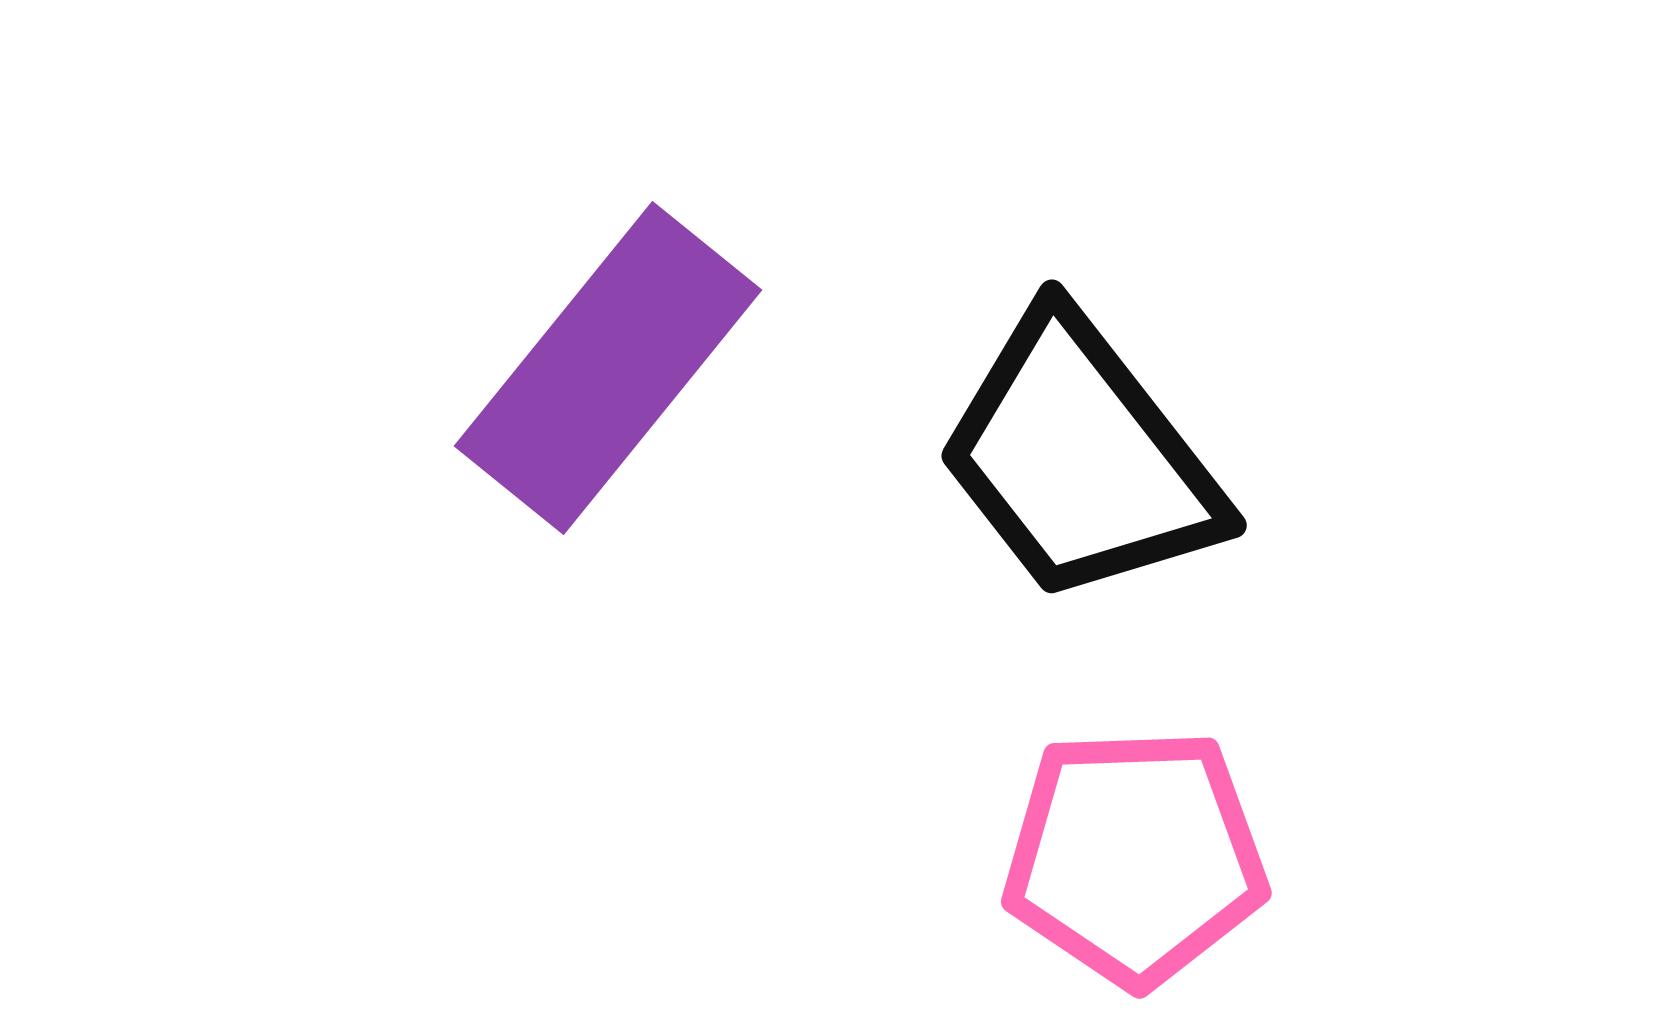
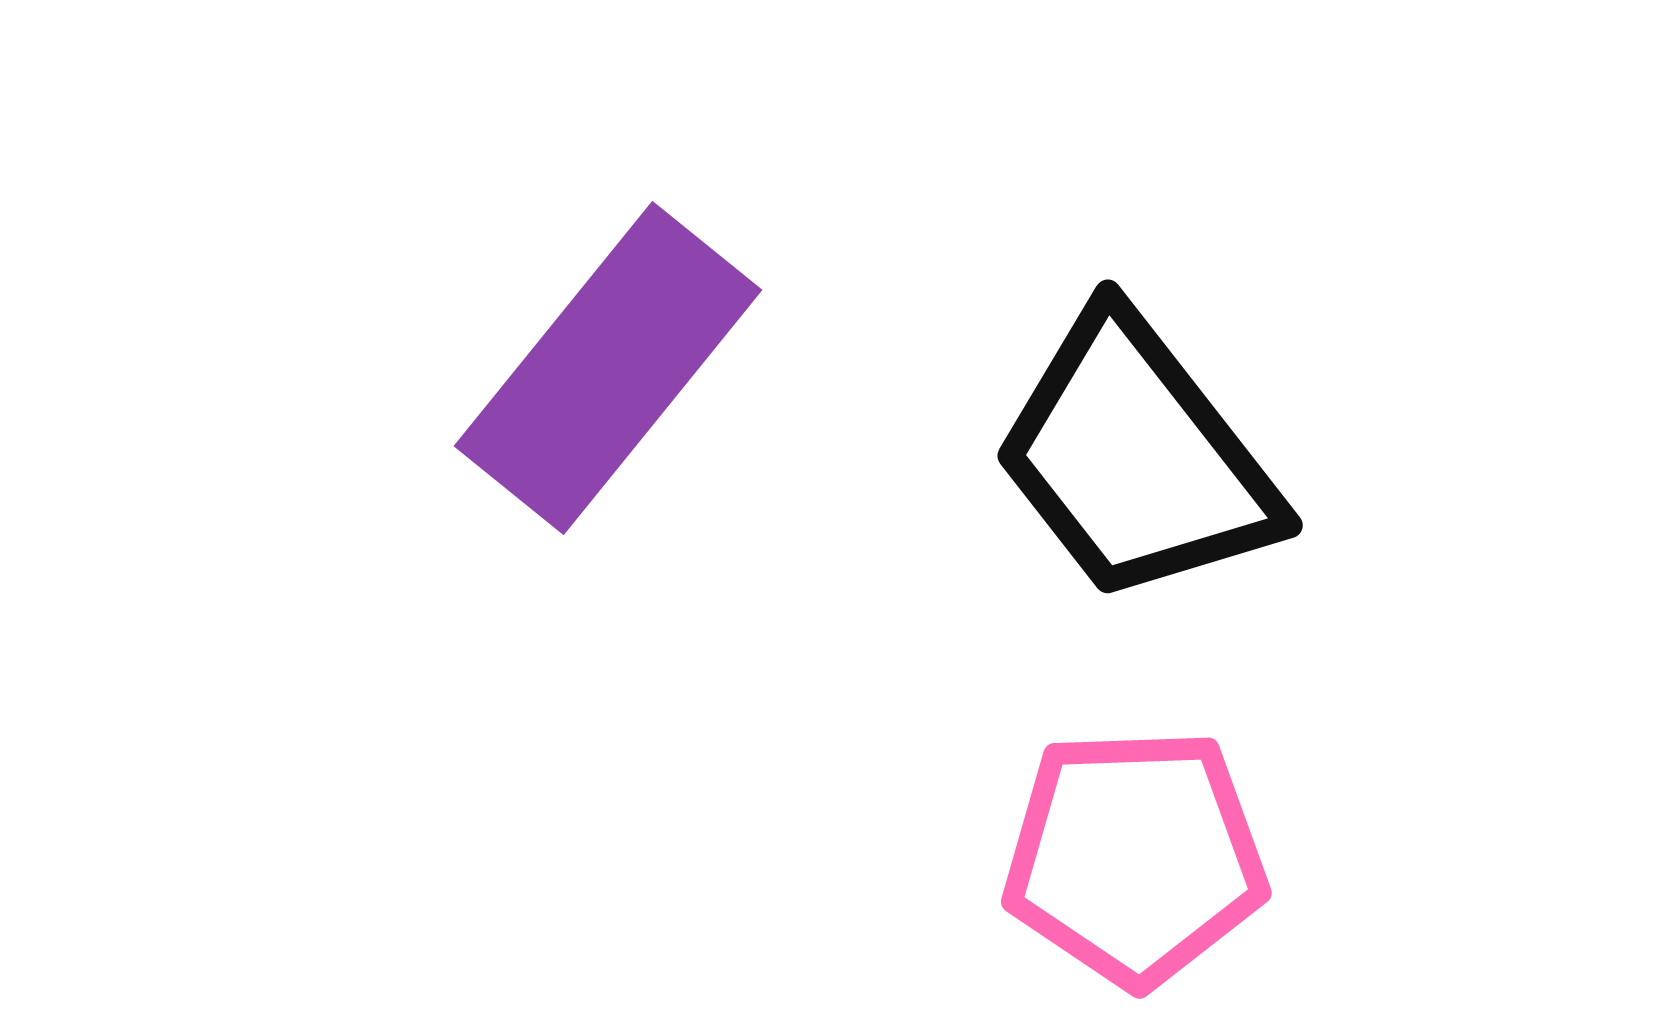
black trapezoid: moved 56 px right
